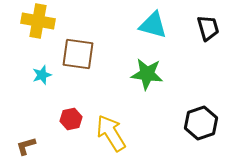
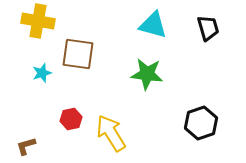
cyan star: moved 2 px up
